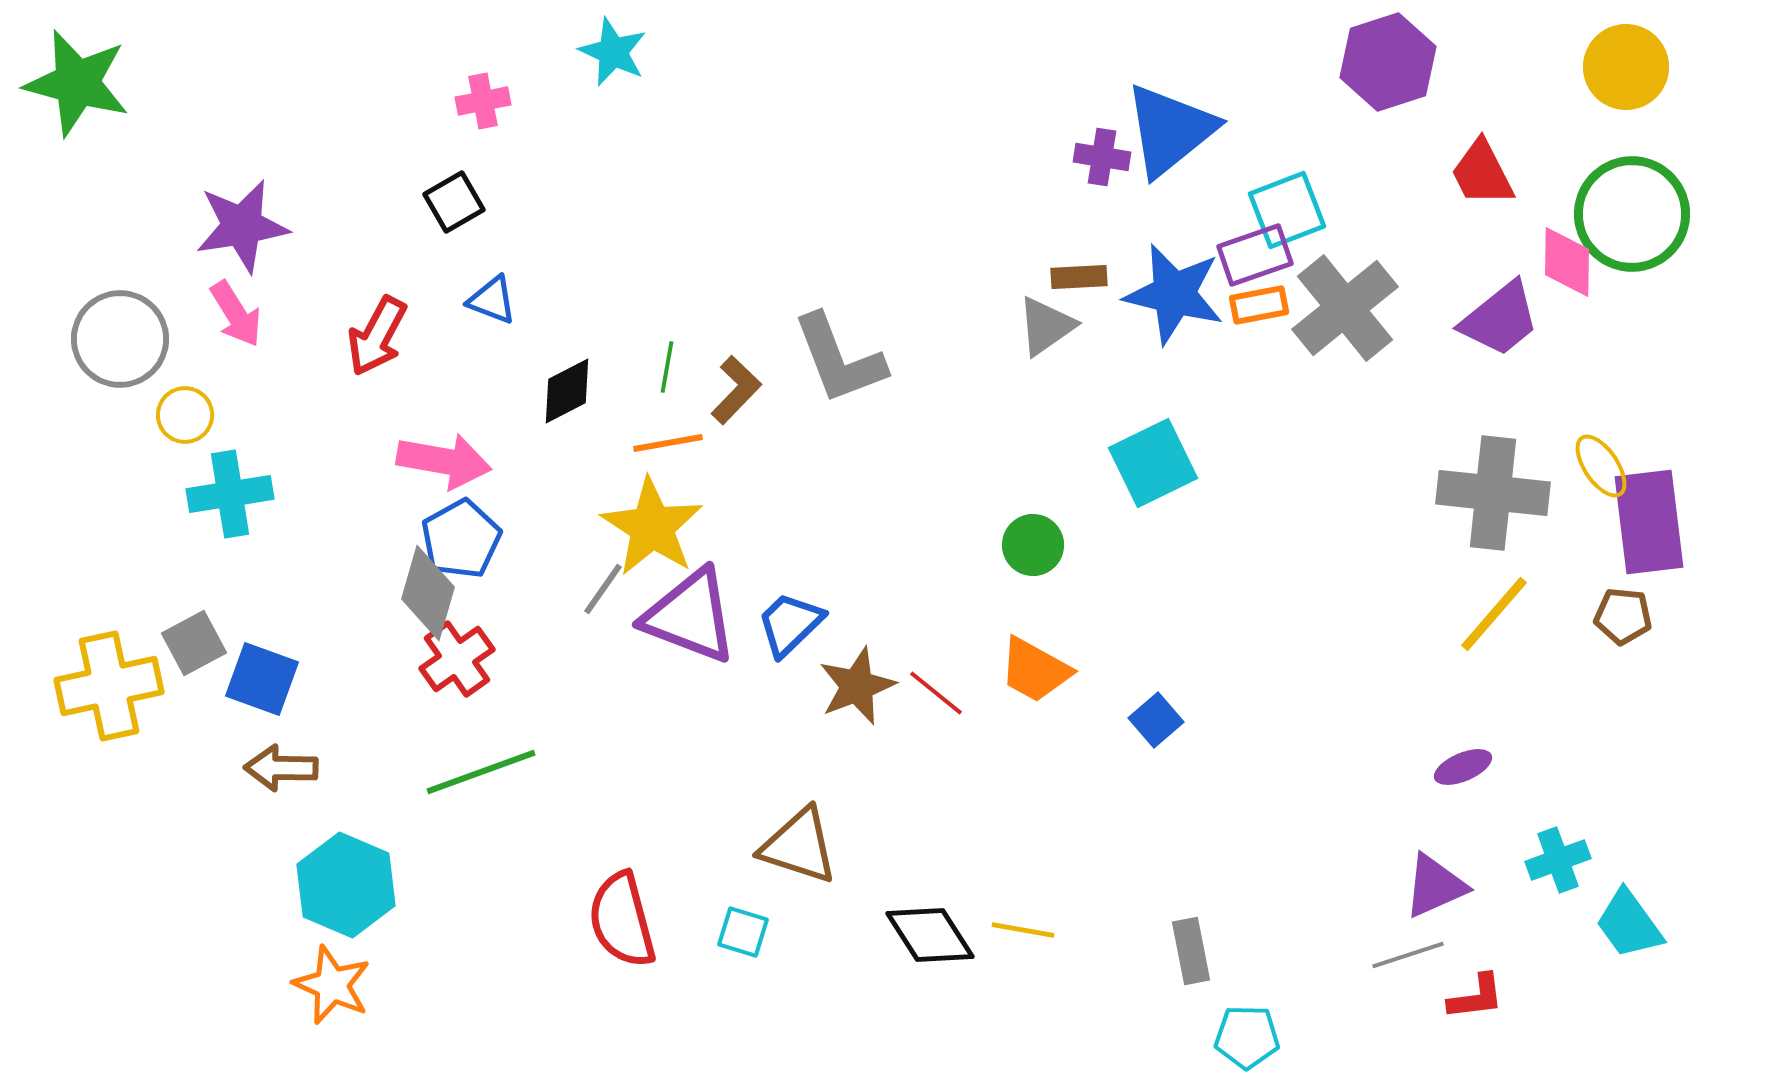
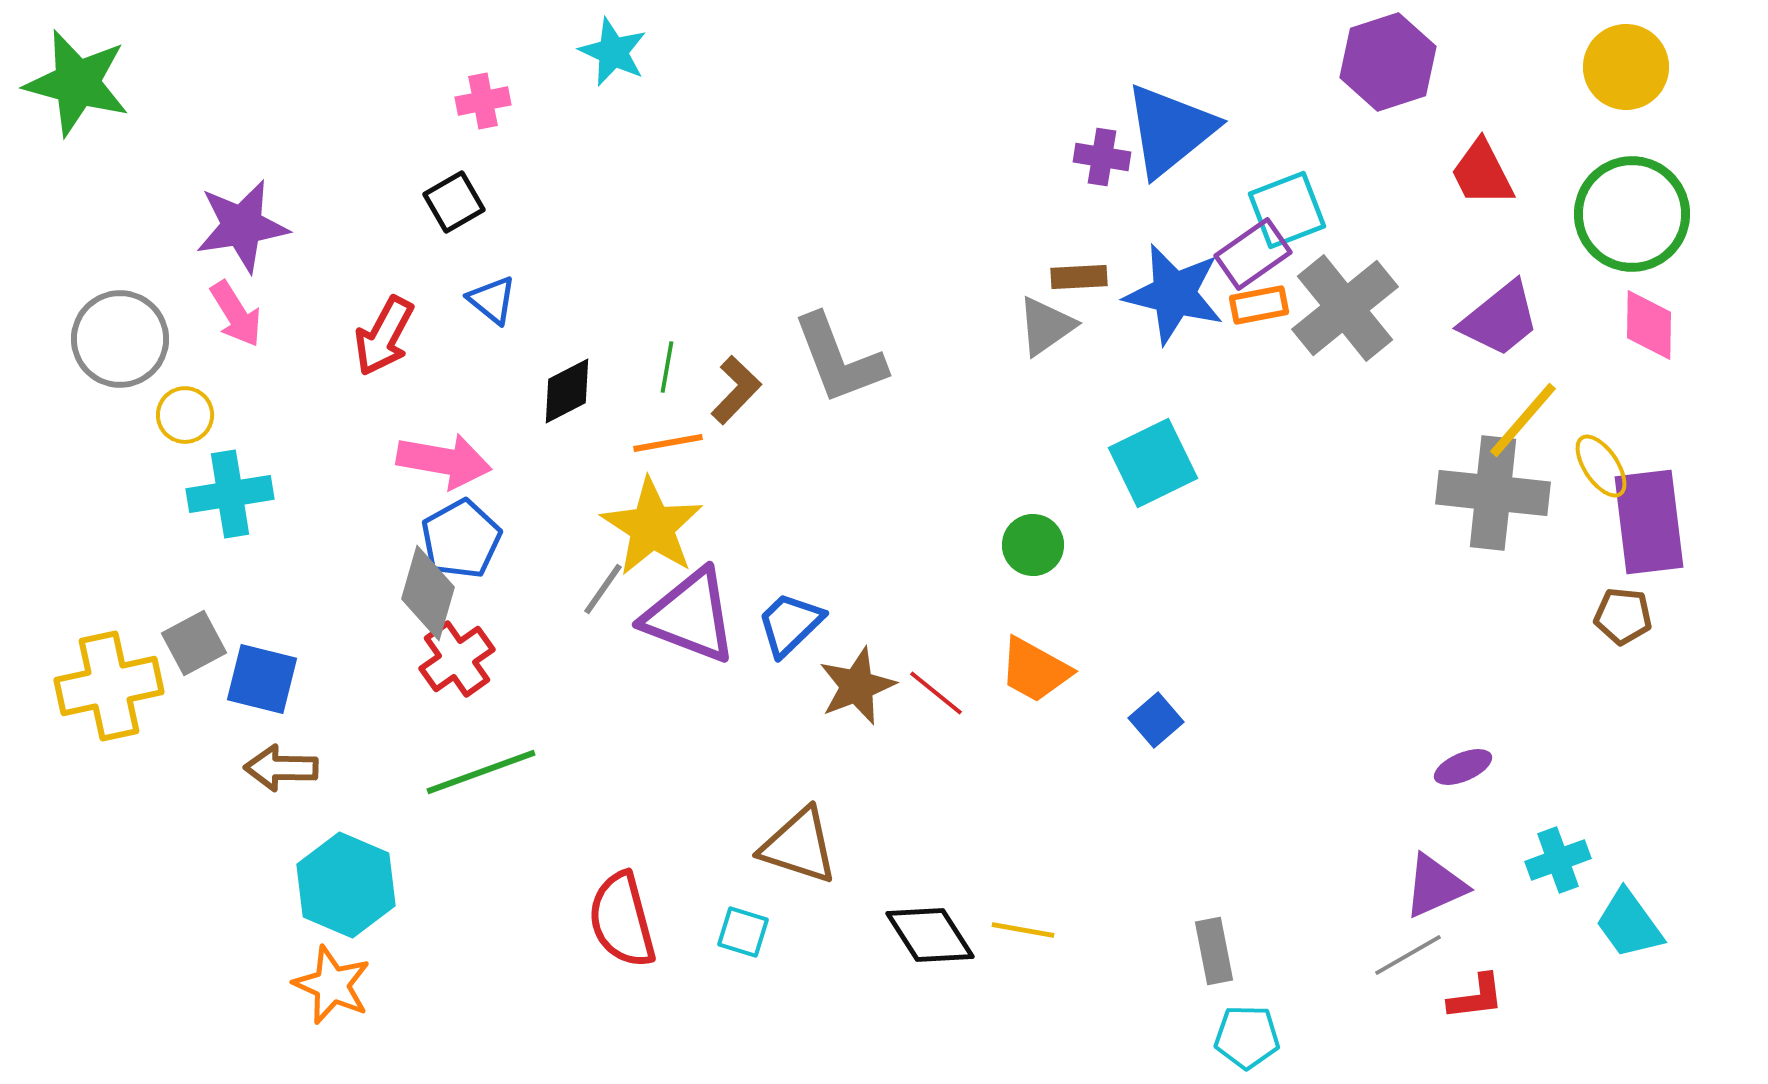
purple rectangle at (1255, 255): moved 2 px left, 1 px up; rotated 16 degrees counterclockwise
pink diamond at (1567, 262): moved 82 px right, 63 px down
blue triangle at (492, 300): rotated 18 degrees clockwise
red arrow at (377, 336): moved 7 px right
yellow line at (1494, 614): moved 29 px right, 194 px up
blue square at (262, 679): rotated 6 degrees counterclockwise
gray rectangle at (1191, 951): moved 23 px right
gray line at (1408, 955): rotated 12 degrees counterclockwise
